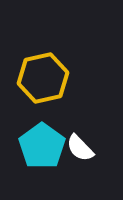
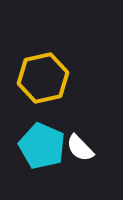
cyan pentagon: rotated 12 degrees counterclockwise
